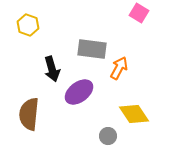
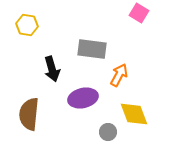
yellow hexagon: moved 1 px left; rotated 10 degrees counterclockwise
orange arrow: moved 7 px down
purple ellipse: moved 4 px right, 6 px down; rotated 24 degrees clockwise
yellow diamond: rotated 12 degrees clockwise
gray circle: moved 4 px up
